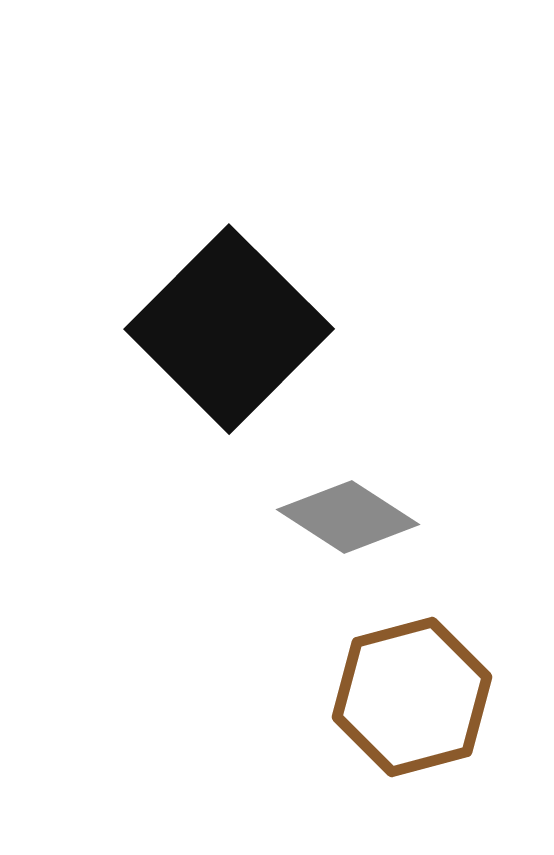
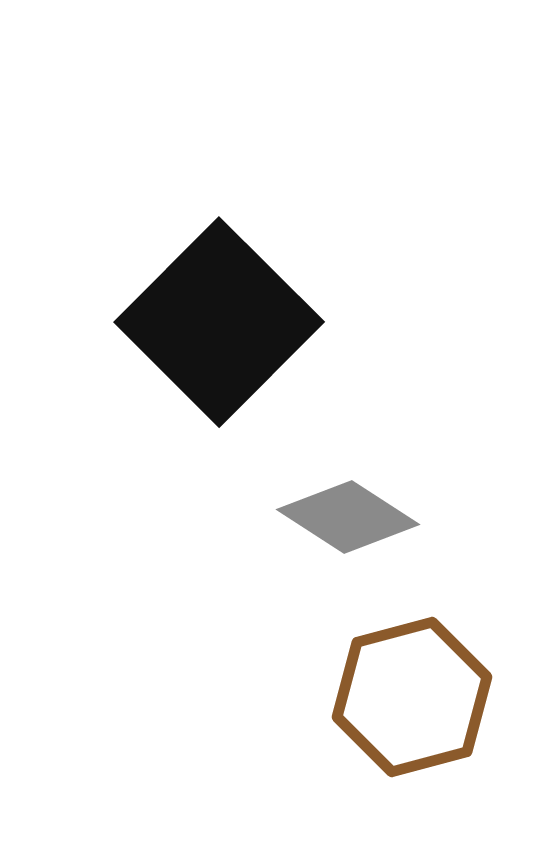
black square: moved 10 px left, 7 px up
